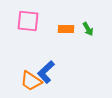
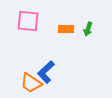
green arrow: rotated 48 degrees clockwise
orange trapezoid: moved 2 px down
